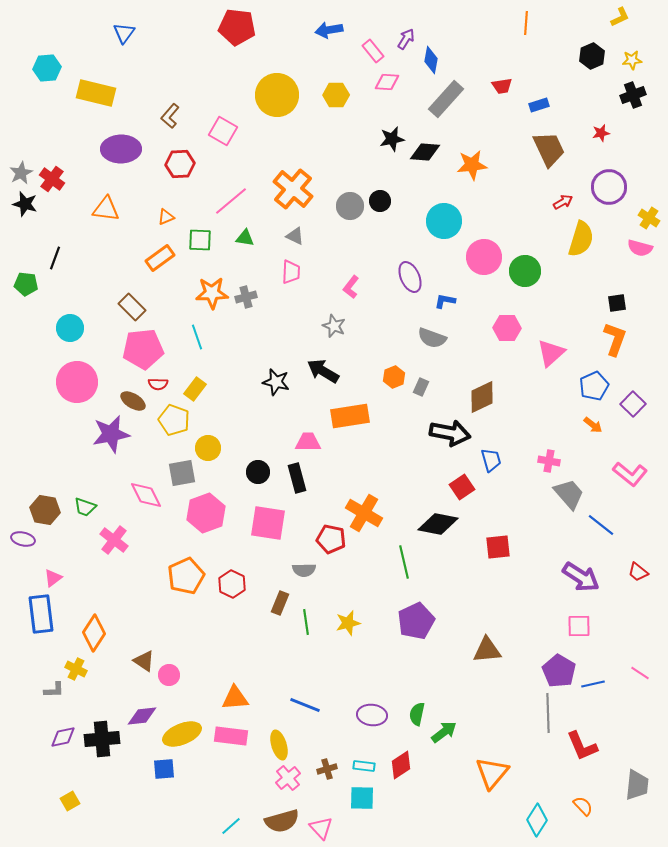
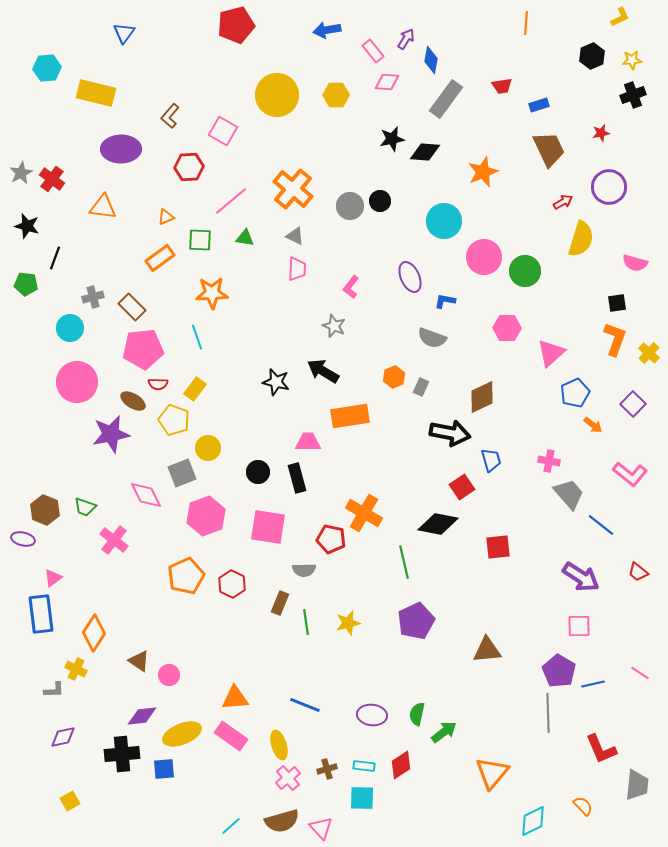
red pentagon at (237, 27): moved 1 px left, 2 px up; rotated 21 degrees counterclockwise
blue arrow at (329, 30): moved 2 px left
gray rectangle at (446, 99): rotated 6 degrees counterclockwise
red hexagon at (180, 164): moved 9 px right, 3 px down
orange star at (472, 165): moved 11 px right, 7 px down; rotated 16 degrees counterclockwise
black star at (25, 204): moved 2 px right, 22 px down
orange triangle at (106, 209): moved 3 px left, 2 px up
yellow cross at (649, 218): moved 135 px down; rotated 10 degrees clockwise
pink semicircle at (640, 248): moved 5 px left, 15 px down
pink trapezoid at (291, 272): moved 6 px right, 3 px up
gray cross at (246, 297): moved 153 px left
blue pentagon at (594, 386): moved 19 px left, 7 px down
gray square at (182, 473): rotated 12 degrees counterclockwise
brown hexagon at (45, 510): rotated 12 degrees clockwise
pink hexagon at (206, 513): moved 3 px down
pink square at (268, 523): moved 4 px down
brown triangle at (144, 661): moved 5 px left
pink rectangle at (231, 736): rotated 28 degrees clockwise
black cross at (102, 739): moved 20 px right, 15 px down
red L-shape at (582, 746): moved 19 px right, 3 px down
cyan diamond at (537, 820): moved 4 px left, 1 px down; rotated 32 degrees clockwise
